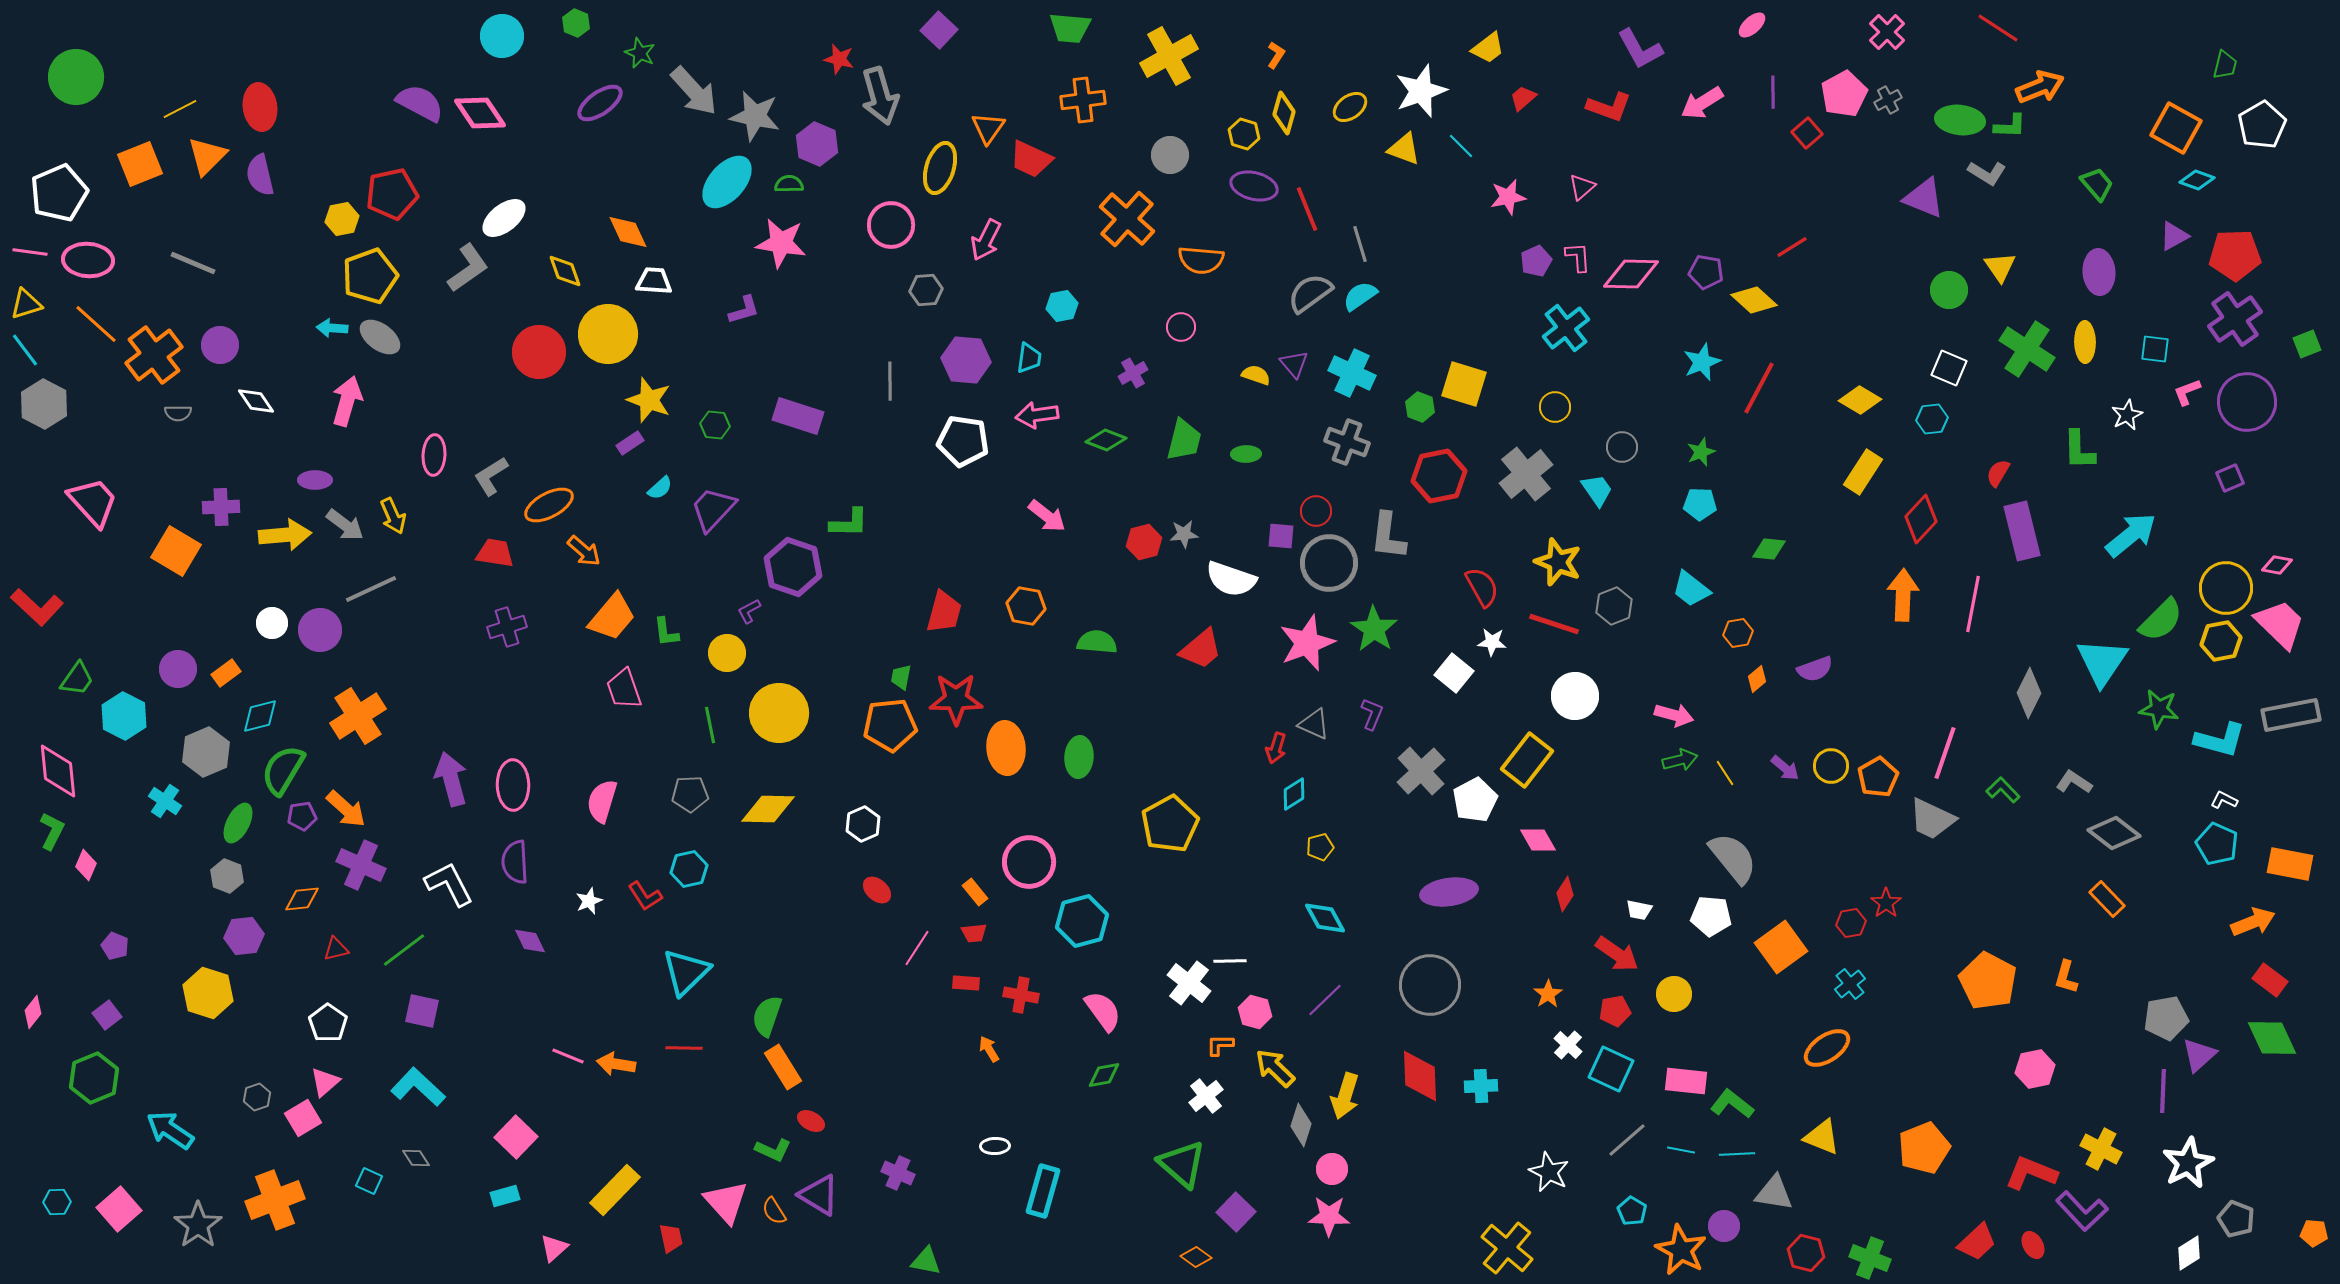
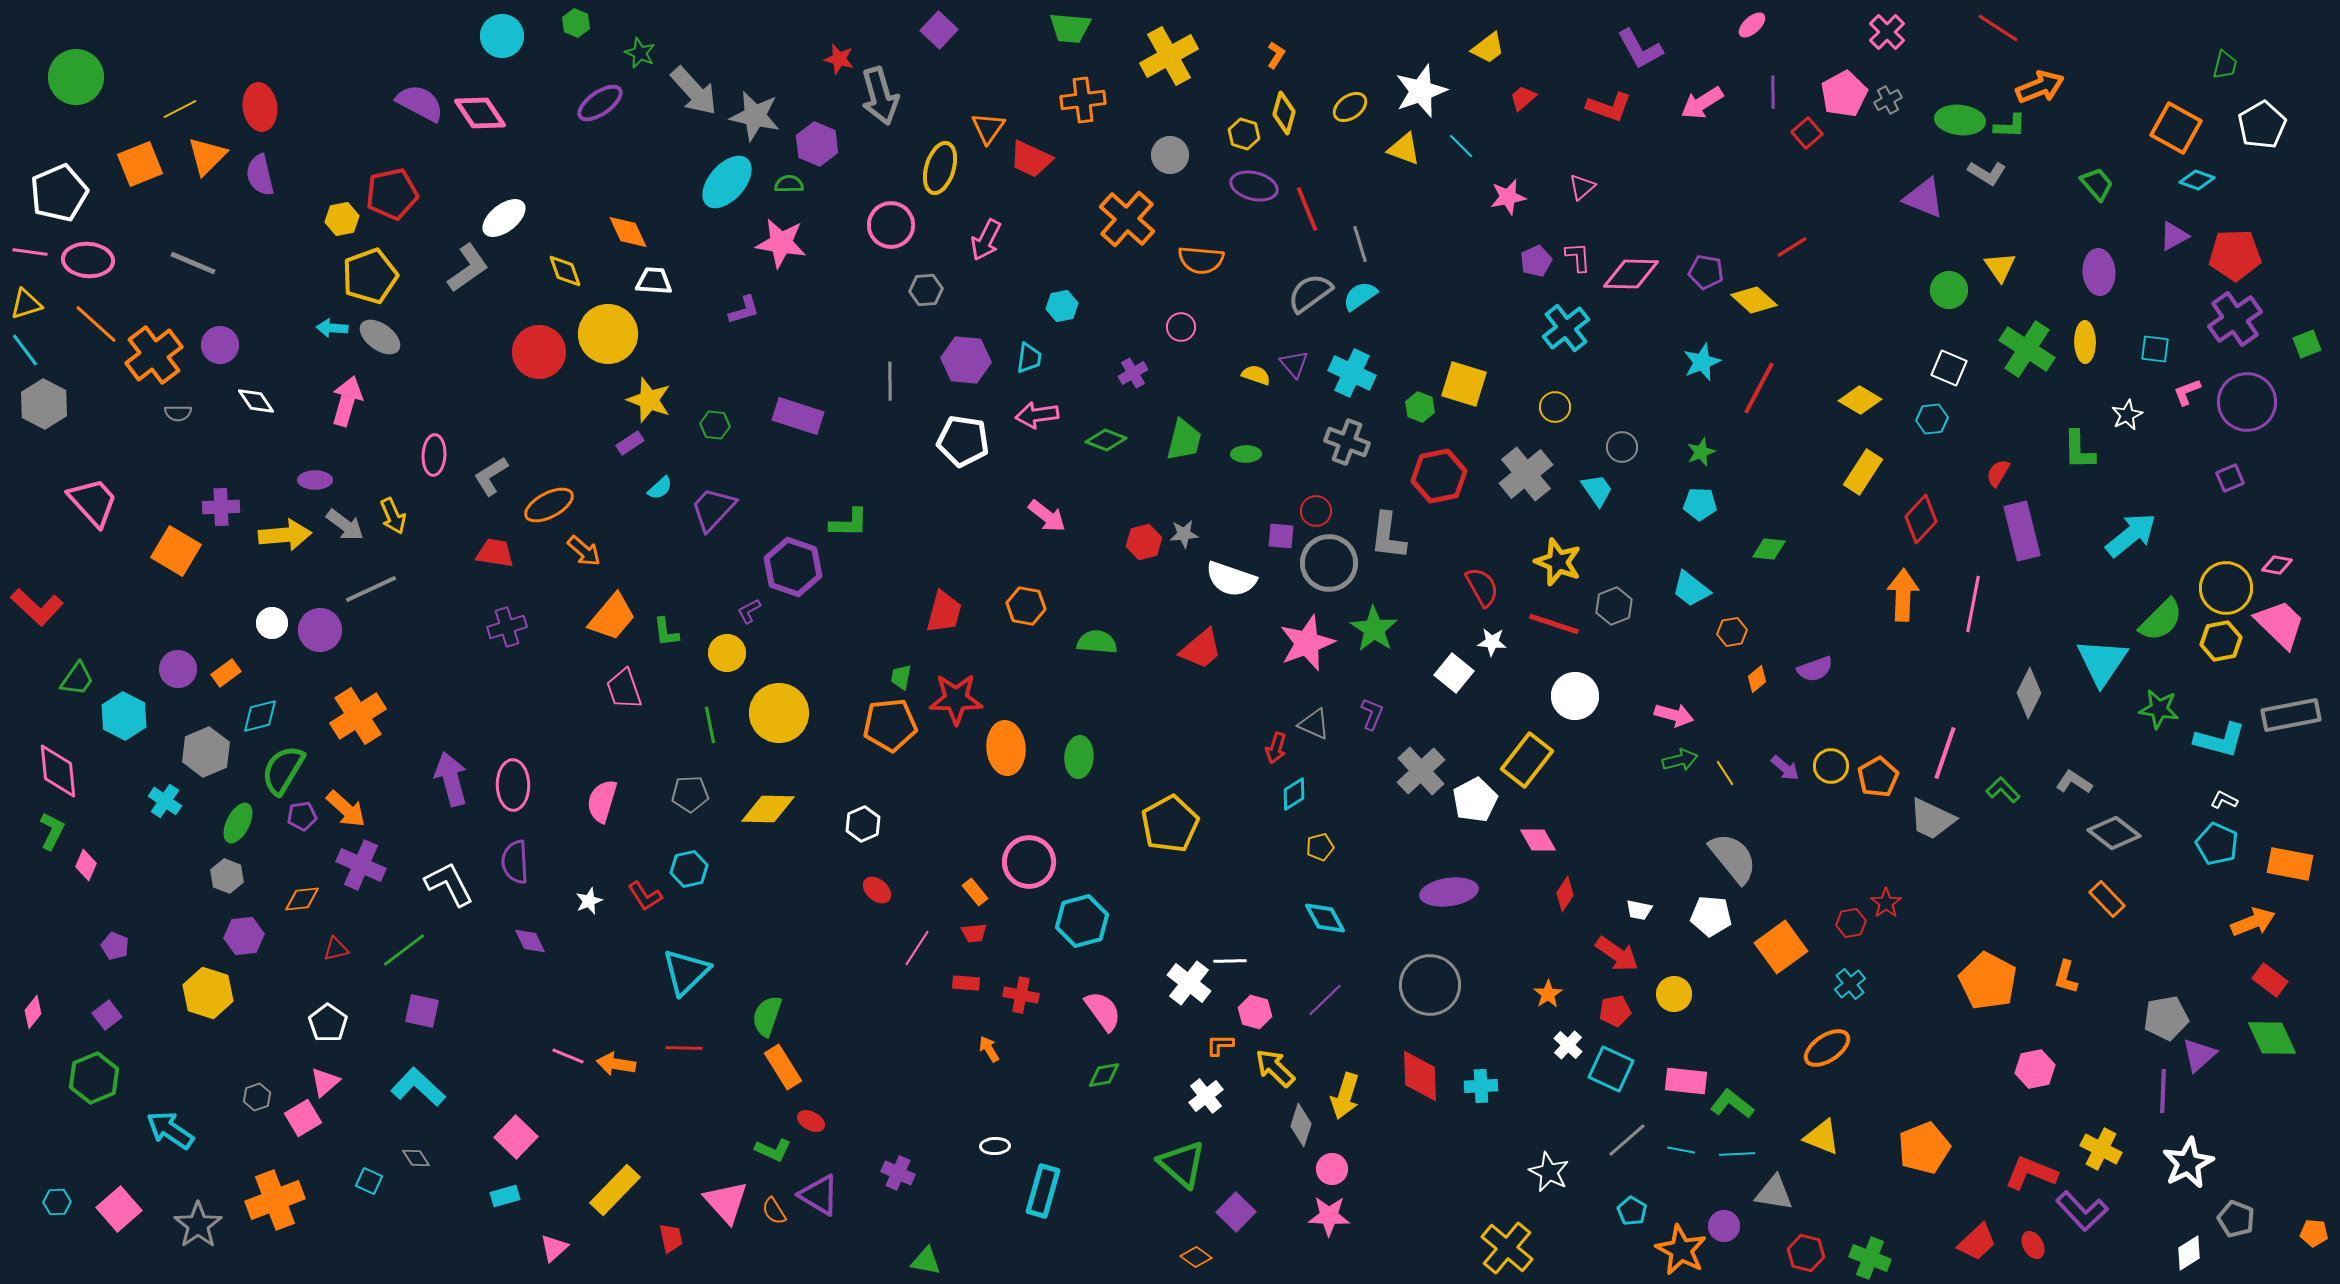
orange hexagon at (1738, 633): moved 6 px left, 1 px up
